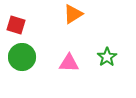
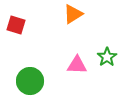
green circle: moved 8 px right, 24 px down
pink triangle: moved 8 px right, 2 px down
